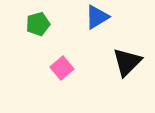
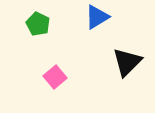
green pentagon: rotated 30 degrees counterclockwise
pink square: moved 7 px left, 9 px down
